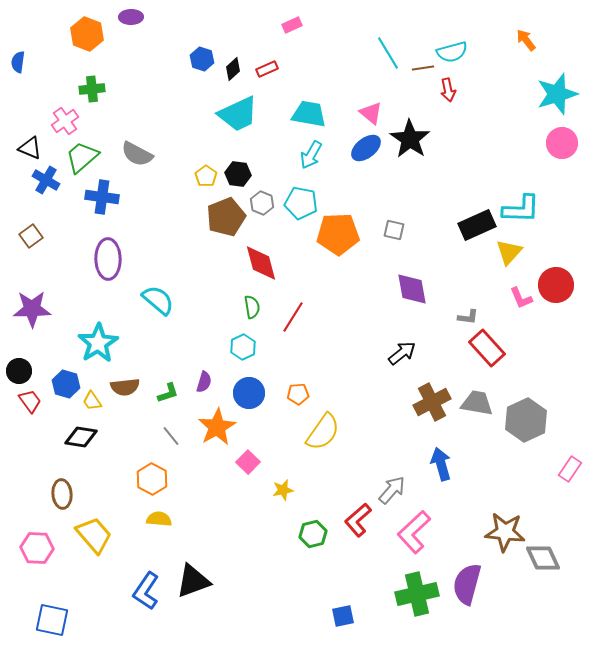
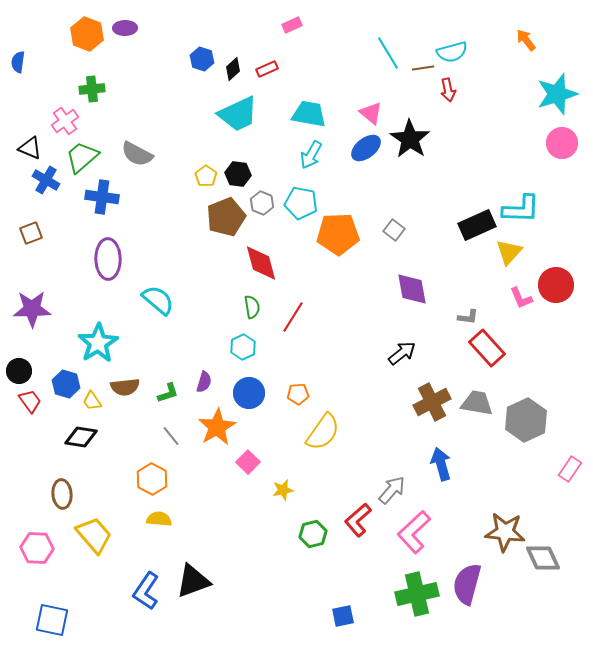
purple ellipse at (131, 17): moved 6 px left, 11 px down
gray square at (394, 230): rotated 25 degrees clockwise
brown square at (31, 236): moved 3 px up; rotated 15 degrees clockwise
